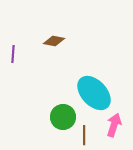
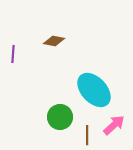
cyan ellipse: moved 3 px up
green circle: moved 3 px left
pink arrow: rotated 30 degrees clockwise
brown line: moved 3 px right
